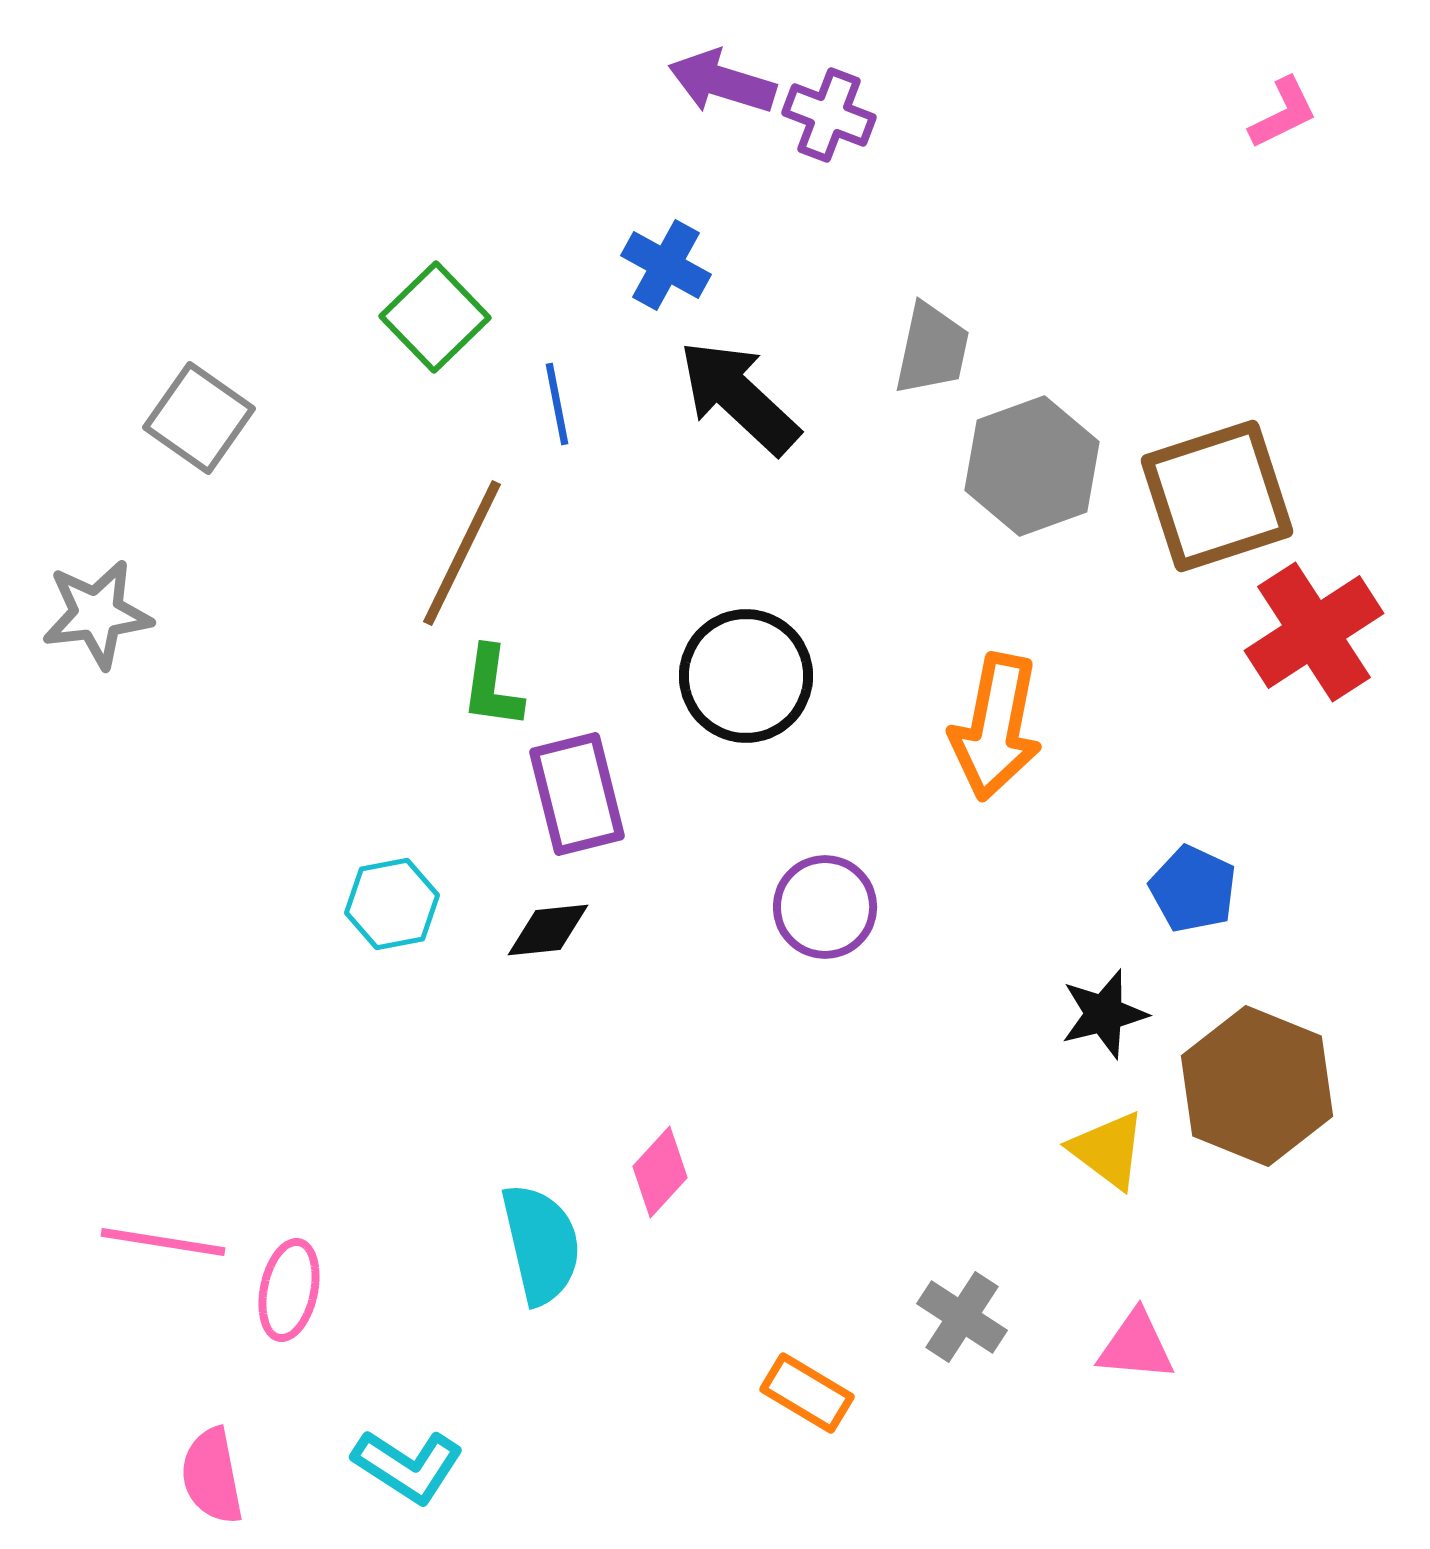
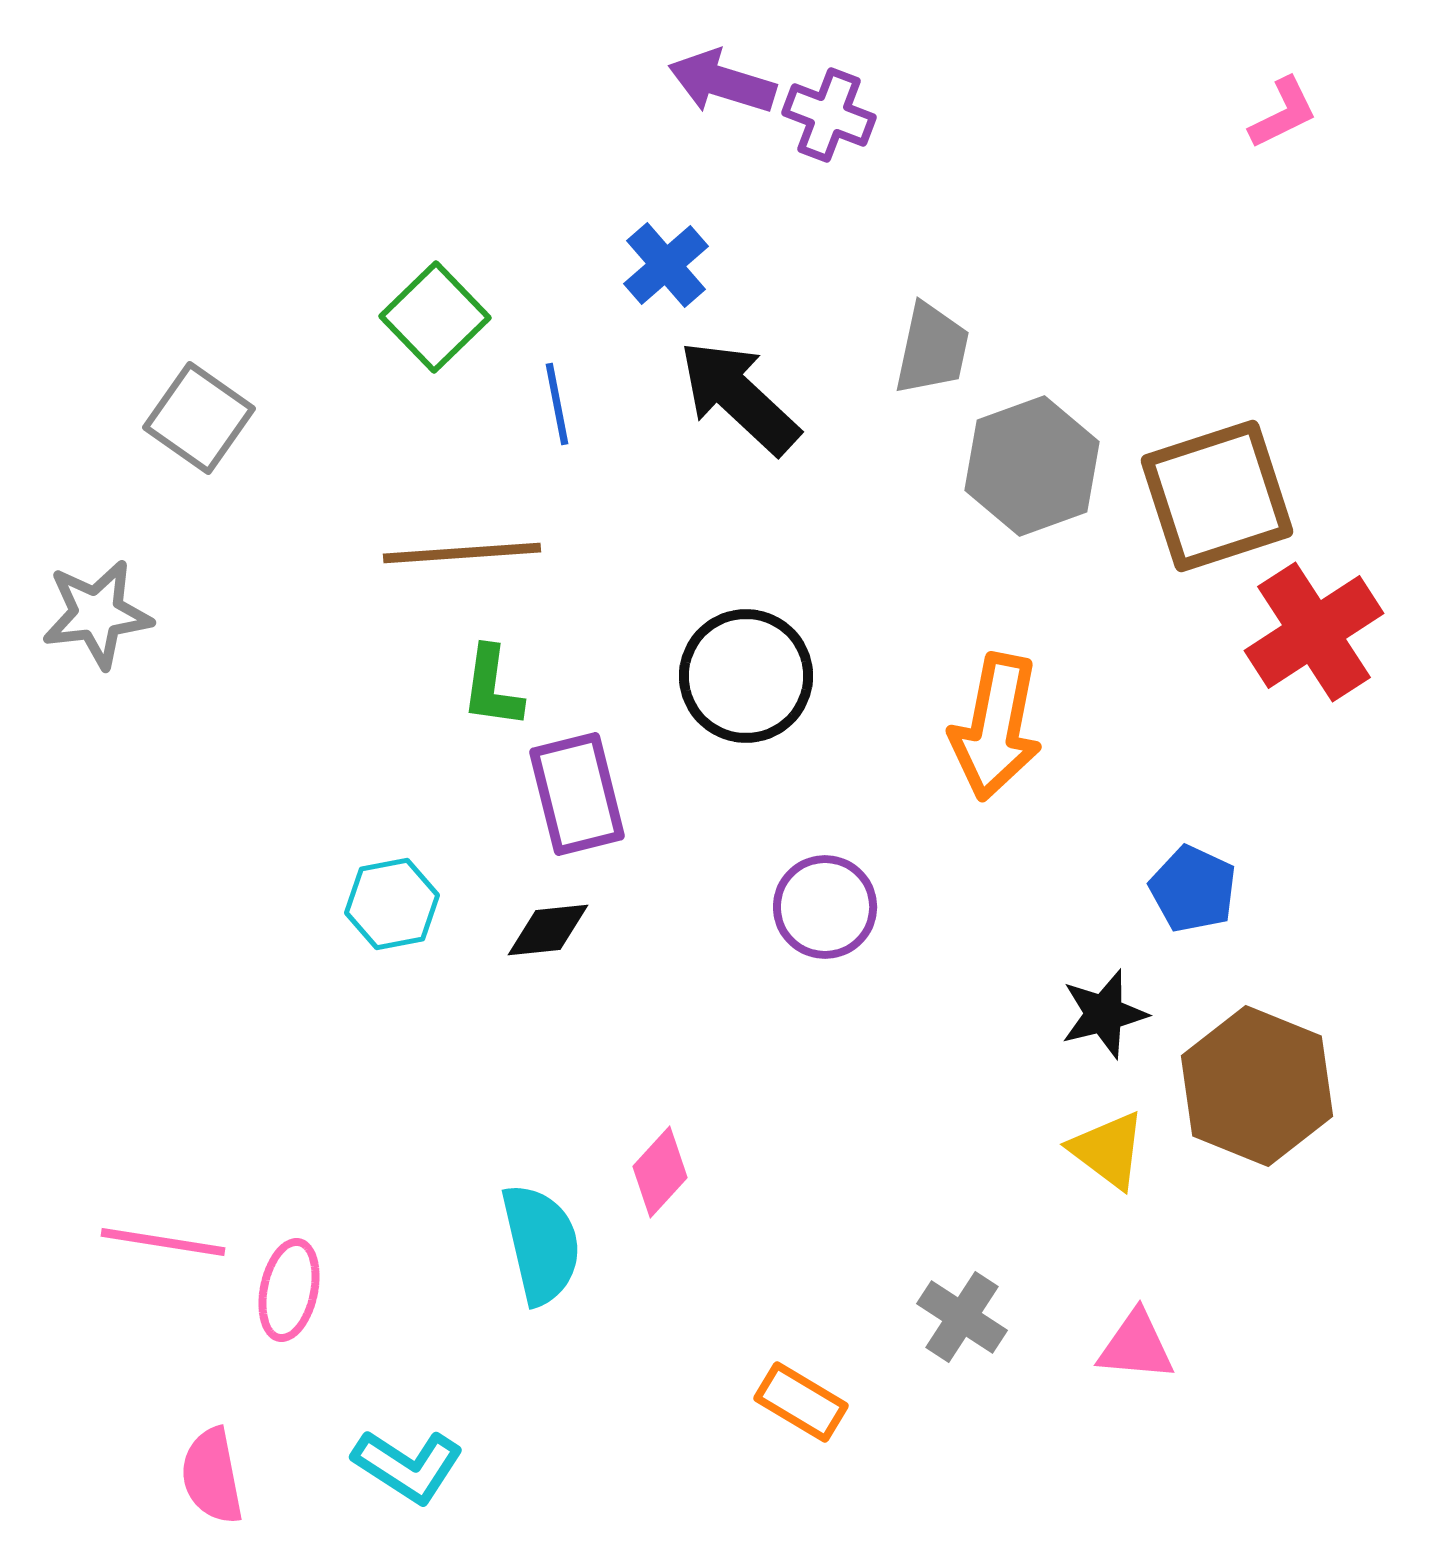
blue cross: rotated 20 degrees clockwise
brown line: rotated 60 degrees clockwise
orange rectangle: moved 6 px left, 9 px down
